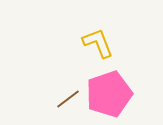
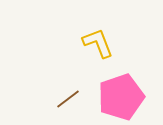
pink pentagon: moved 12 px right, 3 px down
